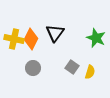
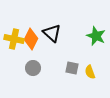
black triangle: moved 3 px left; rotated 24 degrees counterclockwise
green star: moved 2 px up
gray square: moved 1 px down; rotated 24 degrees counterclockwise
yellow semicircle: rotated 144 degrees clockwise
